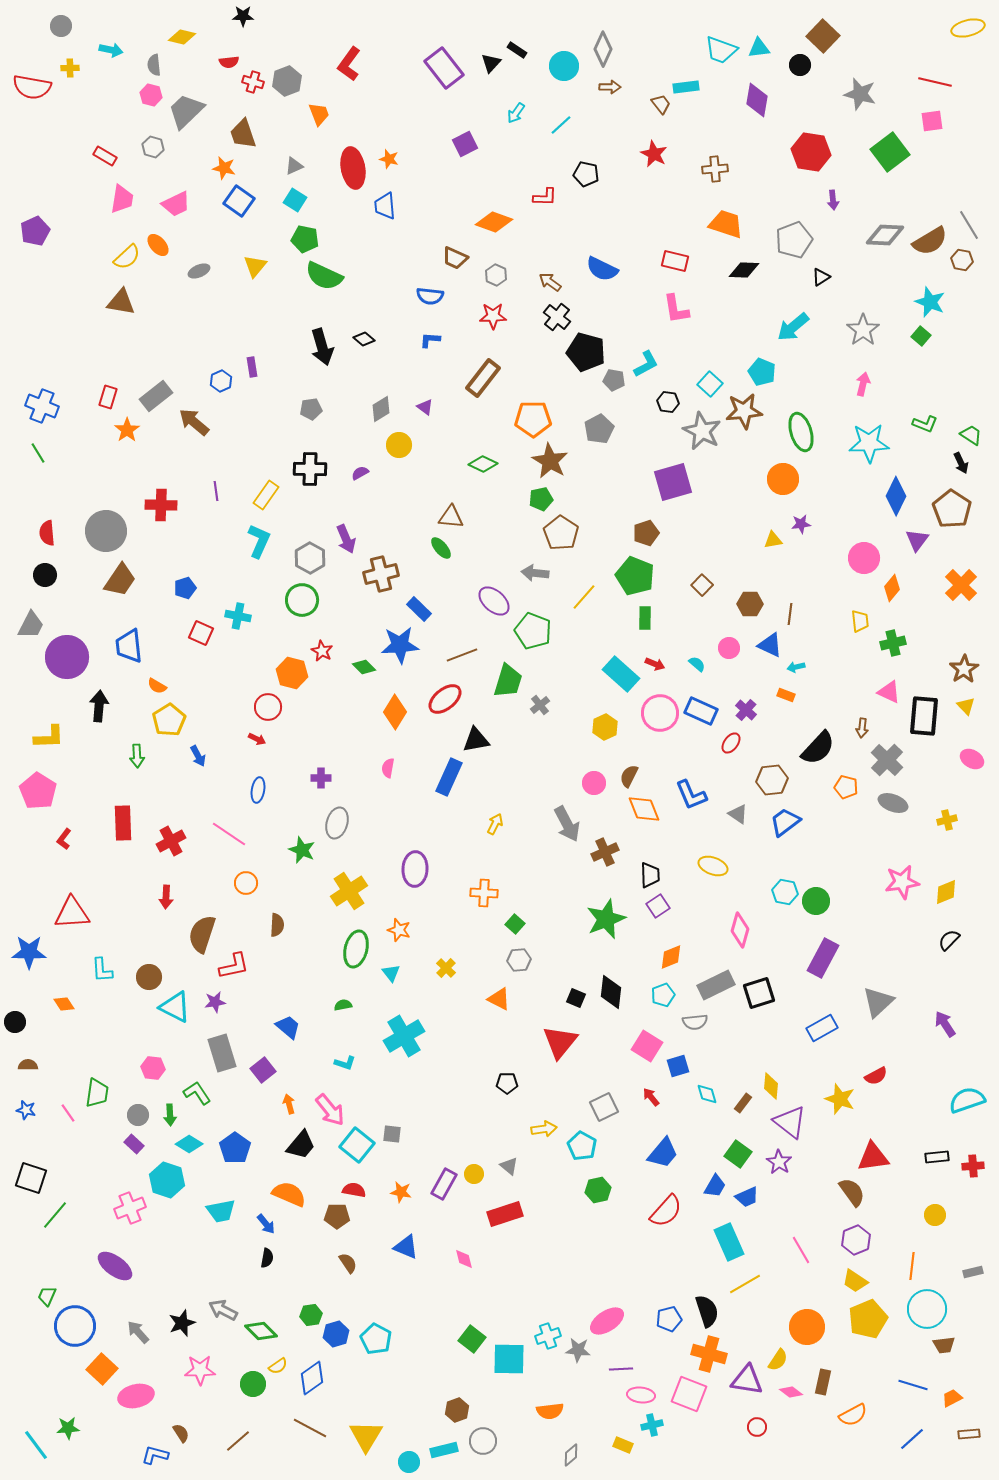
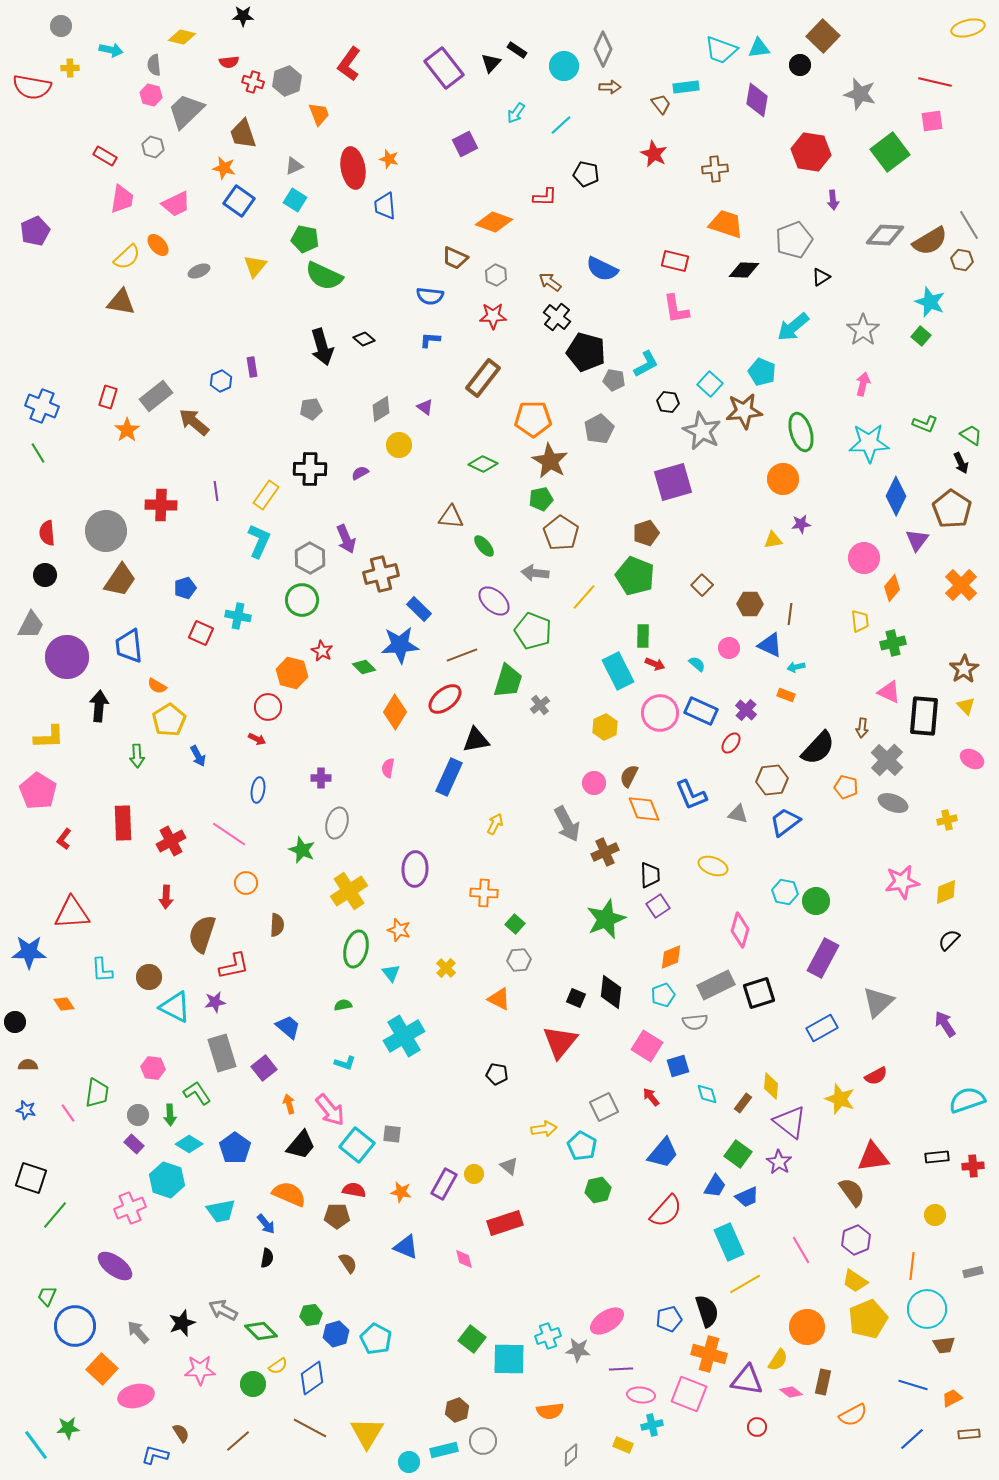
green ellipse at (441, 548): moved 43 px right, 2 px up
green rectangle at (645, 618): moved 2 px left, 18 px down
cyan rectangle at (621, 674): moved 3 px left, 3 px up; rotated 21 degrees clockwise
gray triangle at (738, 814): rotated 20 degrees counterclockwise
purple square at (263, 1070): moved 1 px right, 2 px up
black pentagon at (507, 1083): moved 10 px left, 9 px up; rotated 10 degrees clockwise
red rectangle at (505, 1214): moved 9 px down
yellow triangle at (366, 1436): moved 1 px right, 3 px up
